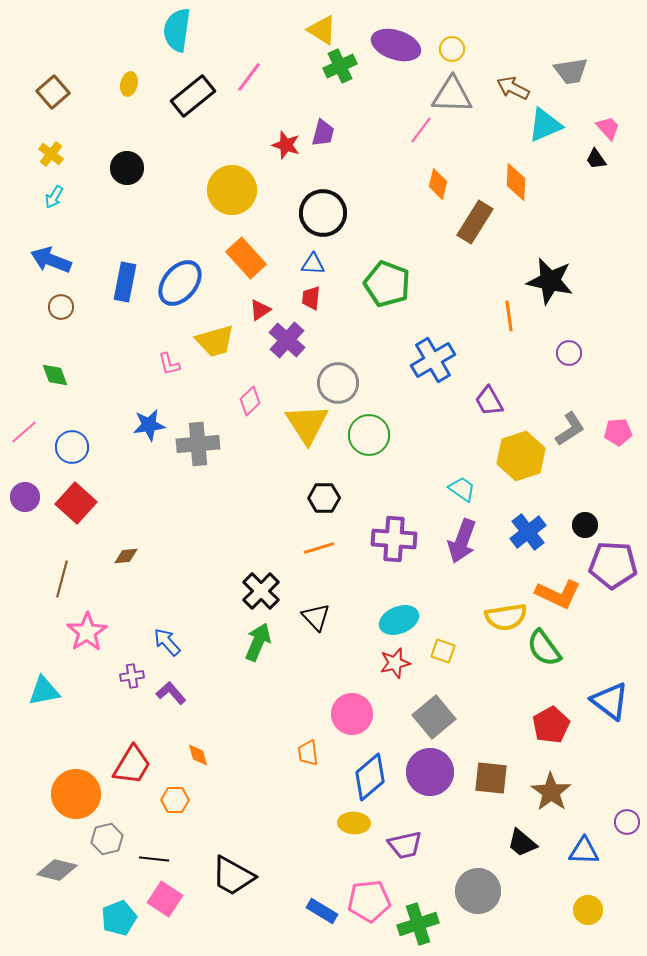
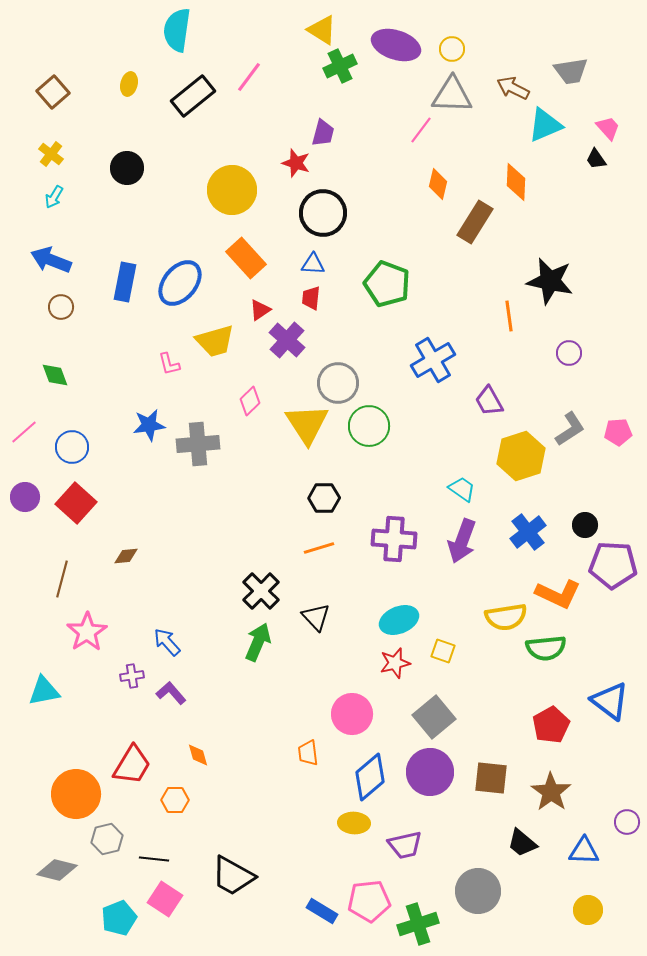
red star at (286, 145): moved 10 px right, 18 px down
green circle at (369, 435): moved 9 px up
green semicircle at (544, 648): moved 2 px right; rotated 60 degrees counterclockwise
